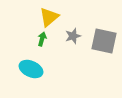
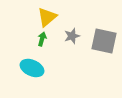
yellow triangle: moved 2 px left
gray star: moved 1 px left
cyan ellipse: moved 1 px right, 1 px up
